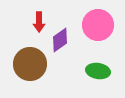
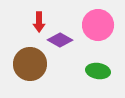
purple diamond: rotated 65 degrees clockwise
